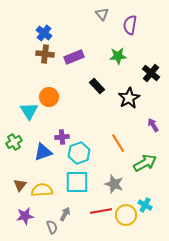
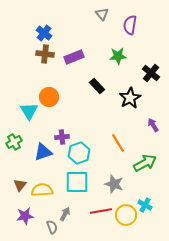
black star: moved 1 px right
